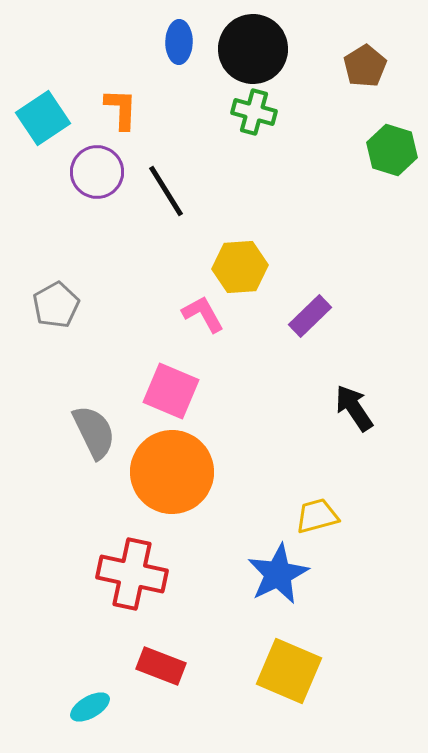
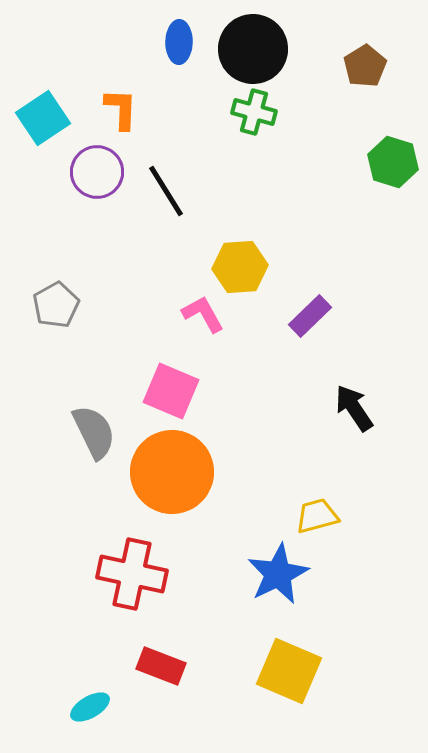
green hexagon: moved 1 px right, 12 px down
